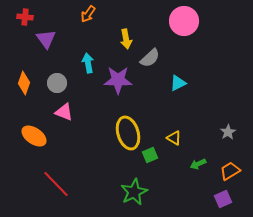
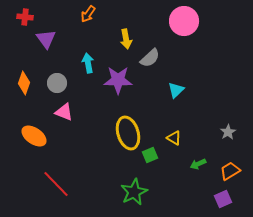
cyan triangle: moved 2 px left, 7 px down; rotated 18 degrees counterclockwise
